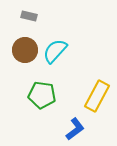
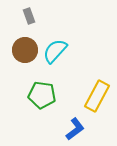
gray rectangle: rotated 56 degrees clockwise
